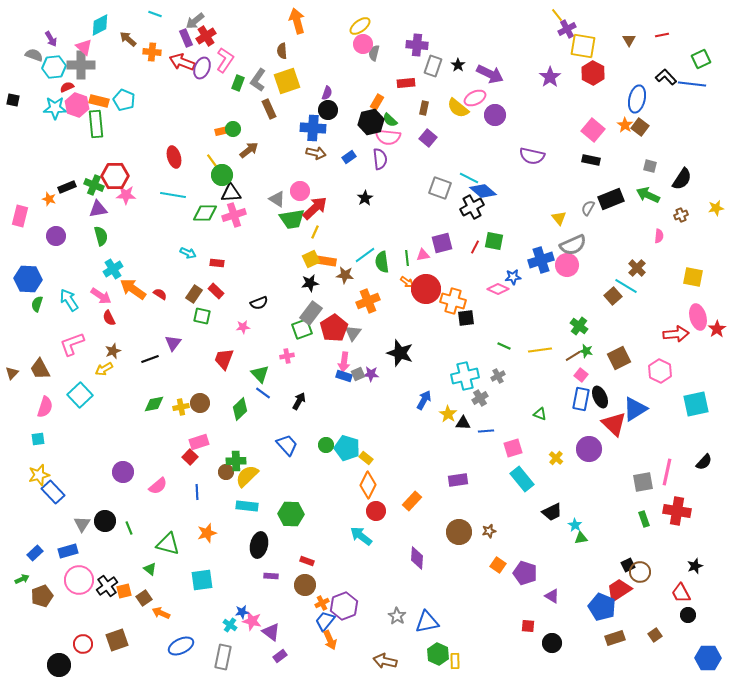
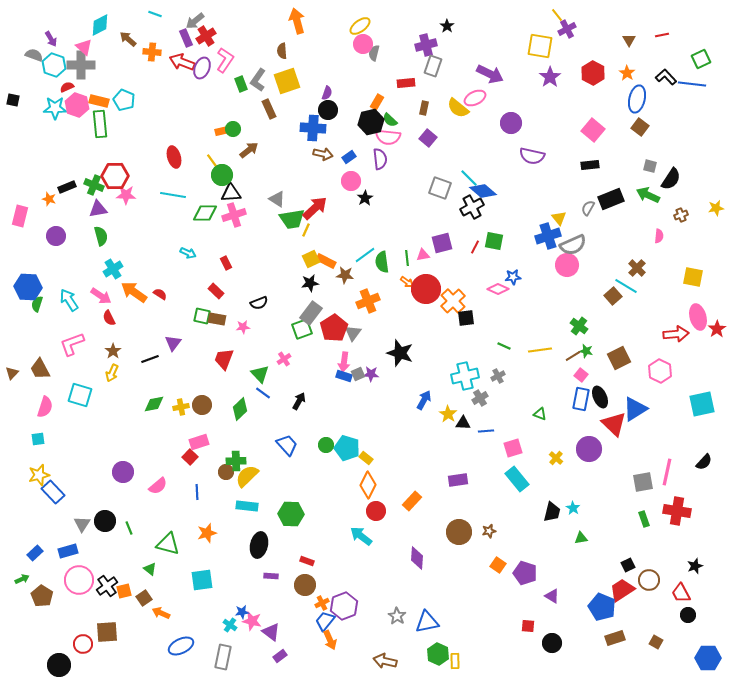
purple cross at (417, 45): moved 9 px right; rotated 20 degrees counterclockwise
yellow square at (583, 46): moved 43 px left
black star at (458, 65): moved 11 px left, 39 px up
cyan hexagon at (54, 67): moved 2 px up; rotated 25 degrees clockwise
green rectangle at (238, 83): moved 3 px right, 1 px down; rotated 42 degrees counterclockwise
purple circle at (495, 115): moved 16 px right, 8 px down
green rectangle at (96, 124): moved 4 px right
orange star at (625, 125): moved 2 px right, 52 px up
brown arrow at (316, 153): moved 7 px right, 1 px down
black rectangle at (591, 160): moved 1 px left, 5 px down; rotated 18 degrees counterclockwise
cyan line at (469, 178): rotated 18 degrees clockwise
black semicircle at (682, 179): moved 11 px left
pink circle at (300, 191): moved 51 px right, 10 px up
yellow line at (315, 232): moved 9 px left, 2 px up
blue cross at (541, 260): moved 7 px right, 24 px up
orange rectangle at (326, 261): rotated 18 degrees clockwise
red rectangle at (217, 263): moved 9 px right; rotated 56 degrees clockwise
blue hexagon at (28, 279): moved 8 px down
orange arrow at (133, 289): moved 1 px right, 3 px down
brown rectangle at (194, 294): moved 23 px right, 25 px down; rotated 66 degrees clockwise
orange cross at (453, 301): rotated 30 degrees clockwise
brown star at (113, 351): rotated 14 degrees counterclockwise
pink cross at (287, 356): moved 3 px left, 3 px down; rotated 24 degrees counterclockwise
yellow arrow at (104, 369): moved 8 px right, 4 px down; rotated 36 degrees counterclockwise
cyan square at (80, 395): rotated 30 degrees counterclockwise
brown circle at (200, 403): moved 2 px right, 2 px down
cyan square at (696, 404): moved 6 px right
cyan rectangle at (522, 479): moved 5 px left
black trapezoid at (552, 512): rotated 50 degrees counterclockwise
cyan star at (575, 525): moved 2 px left, 17 px up
brown circle at (640, 572): moved 9 px right, 8 px down
red trapezoid at (619, 590): moved 3 px right
brown pentagon at (42, 596): rotated 20 degrees counterclockwise
brown square at (655, 635): moved 1 px right, 7 px down; rotated 24 degrees counterclockwise
brown square at (117, 640): moved 10 px left, 8 px up; rotated 15 degrees clockwise
